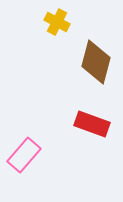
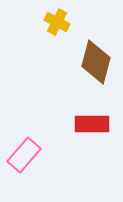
red rectangle: rotated 20 degrees counterclockwise
